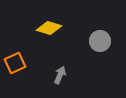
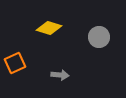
gray circle: moved 1 px left, 4 px up
gray arrow: rotated 72 degrees clockwise
